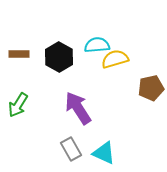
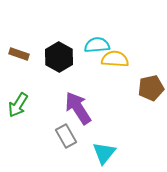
brown rectangle: rotated 18 degrees clockwise
yellow semicircle: rotated 20 degrees clockwise
gray rectangle: moved 5 px left, 13 px up
cyan triangle: rotated 45 degrees clockwise
